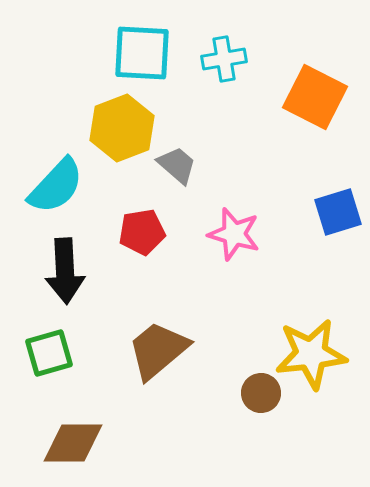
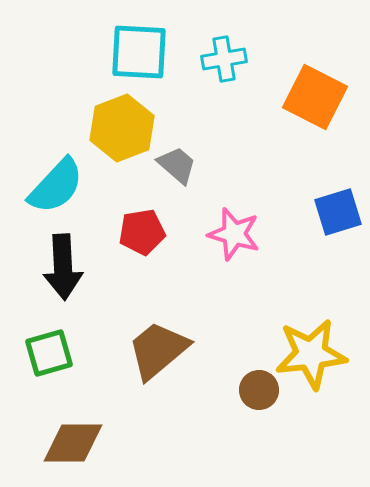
cyan square: moved 3 px left, 1 px up
black arrow: moved 2 px left, 4 px up
brown circle: moved 2 px left, 3 px up
